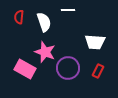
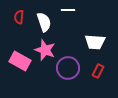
pink star: moved 2 px up
pink rectangle: moved 5 px left, 8 px up
